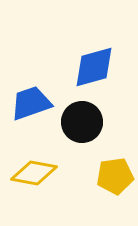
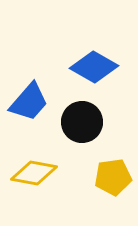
blue diamond: rotated 45 degrees clockwise
blue trapezoid: moved 2 px left, 1 px up; rotated 150 degrees clockwise
yellow pentagon: moved 2 px left, 1 px down
